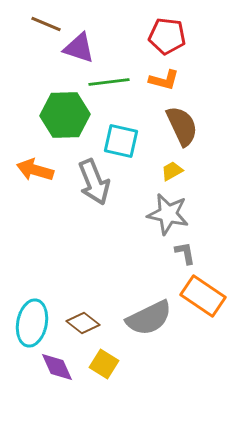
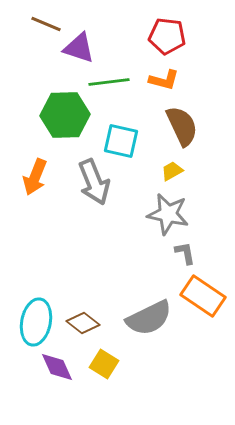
orange arrow: moved 7 px down; rotated 84 degrees counterclockwise
cyan ellipse: moved 4 px right, 1 px up
